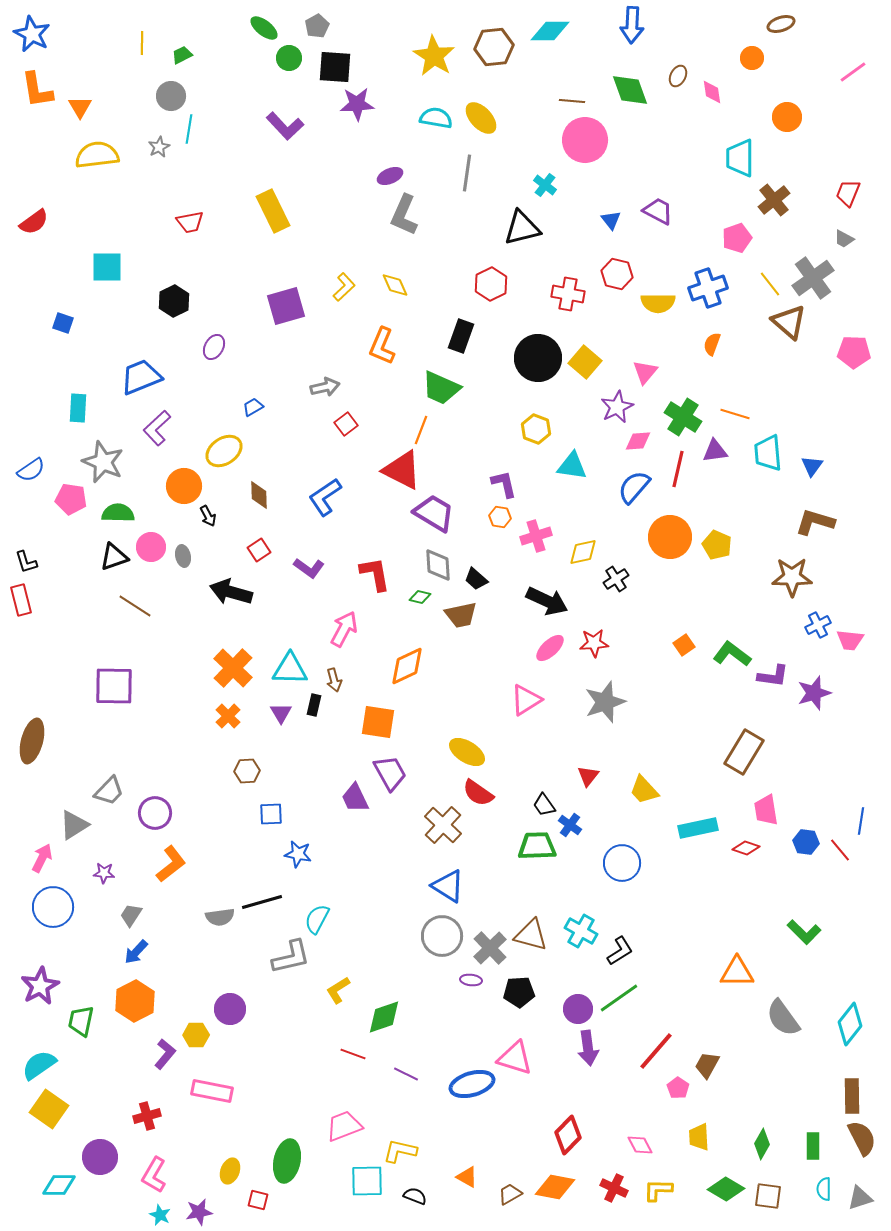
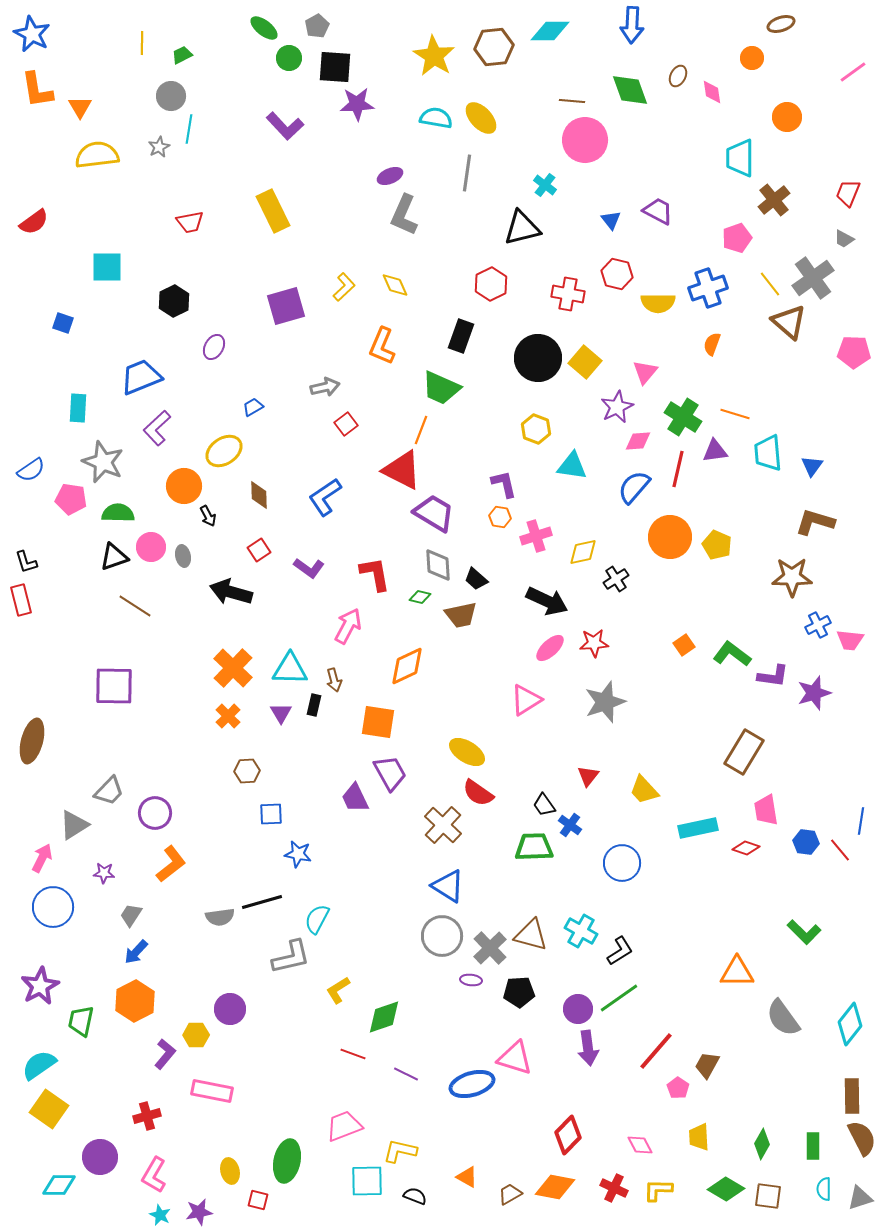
pink arrow at (344, 629): moved 4 px right, 3 px up
green trapezoid at (537, 846): moved 3 px left, 1 px down
yellow ellipse at (230, 1171): rotated 35 degrees counterclockwise
